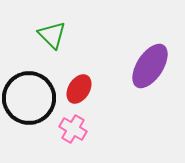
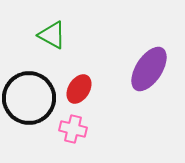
green triangle: rotated 16 degrees counterclockwise
purple ellipse: moved 1 px left, 3 px down
pink cross: rotated 16 degrees counterclockwise
